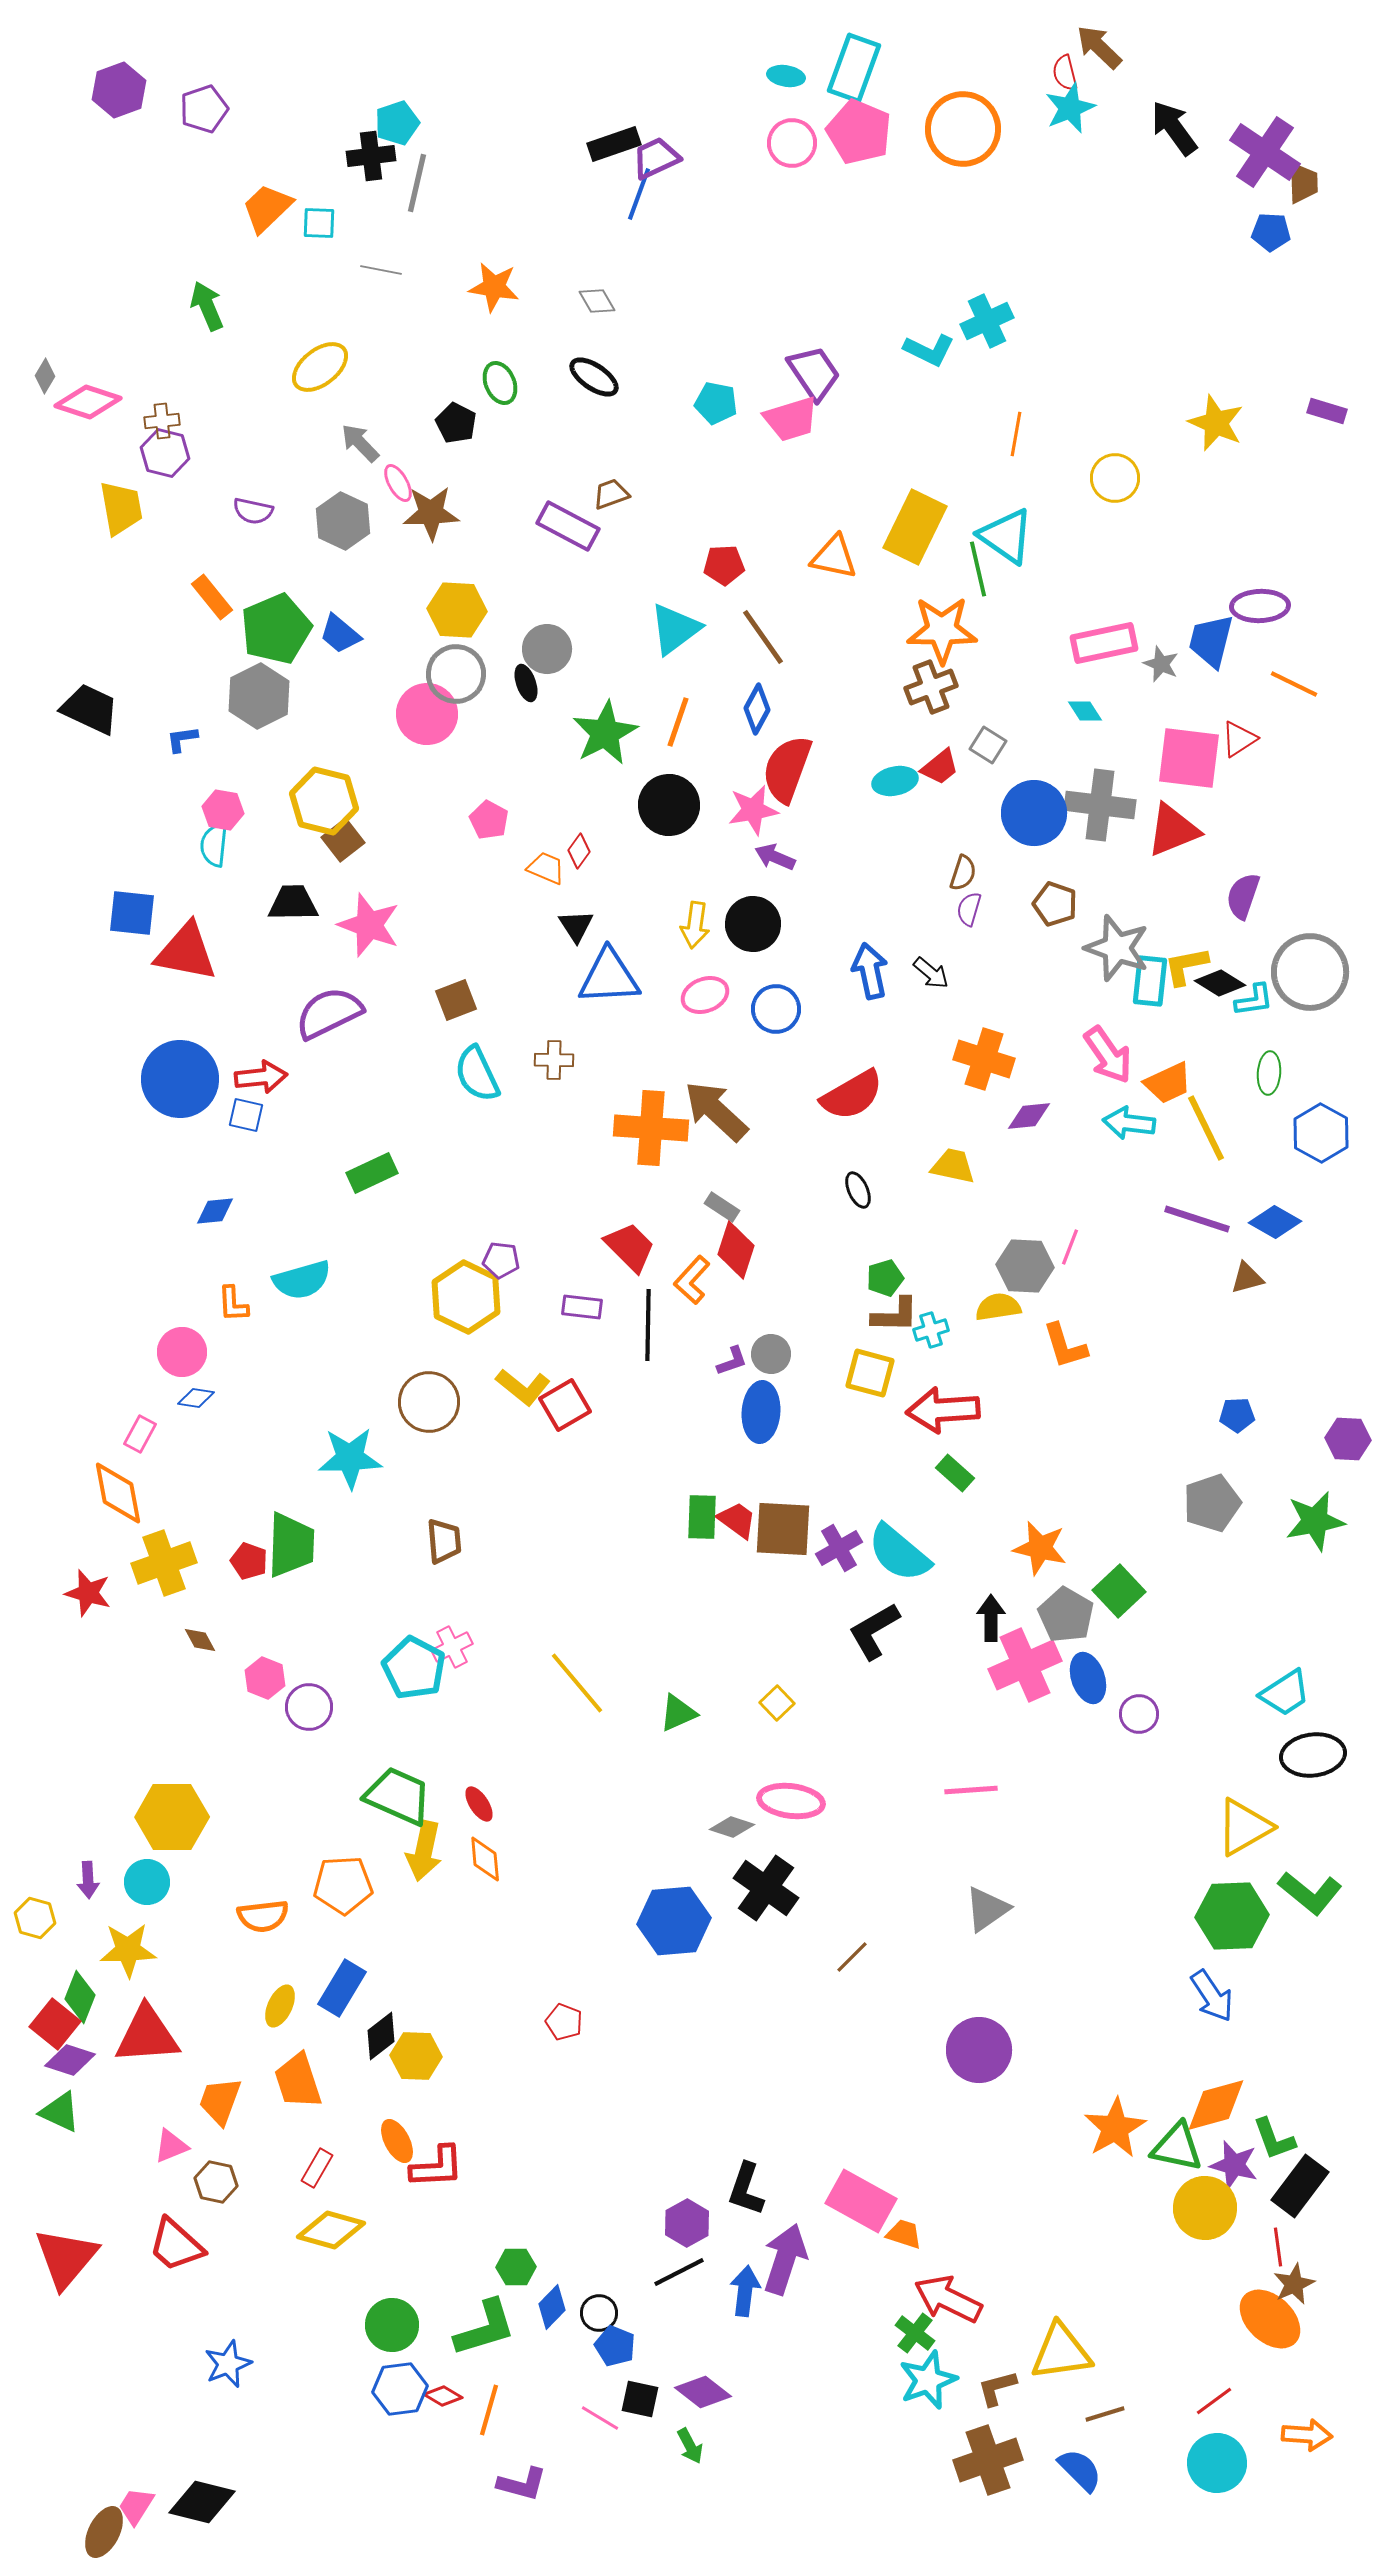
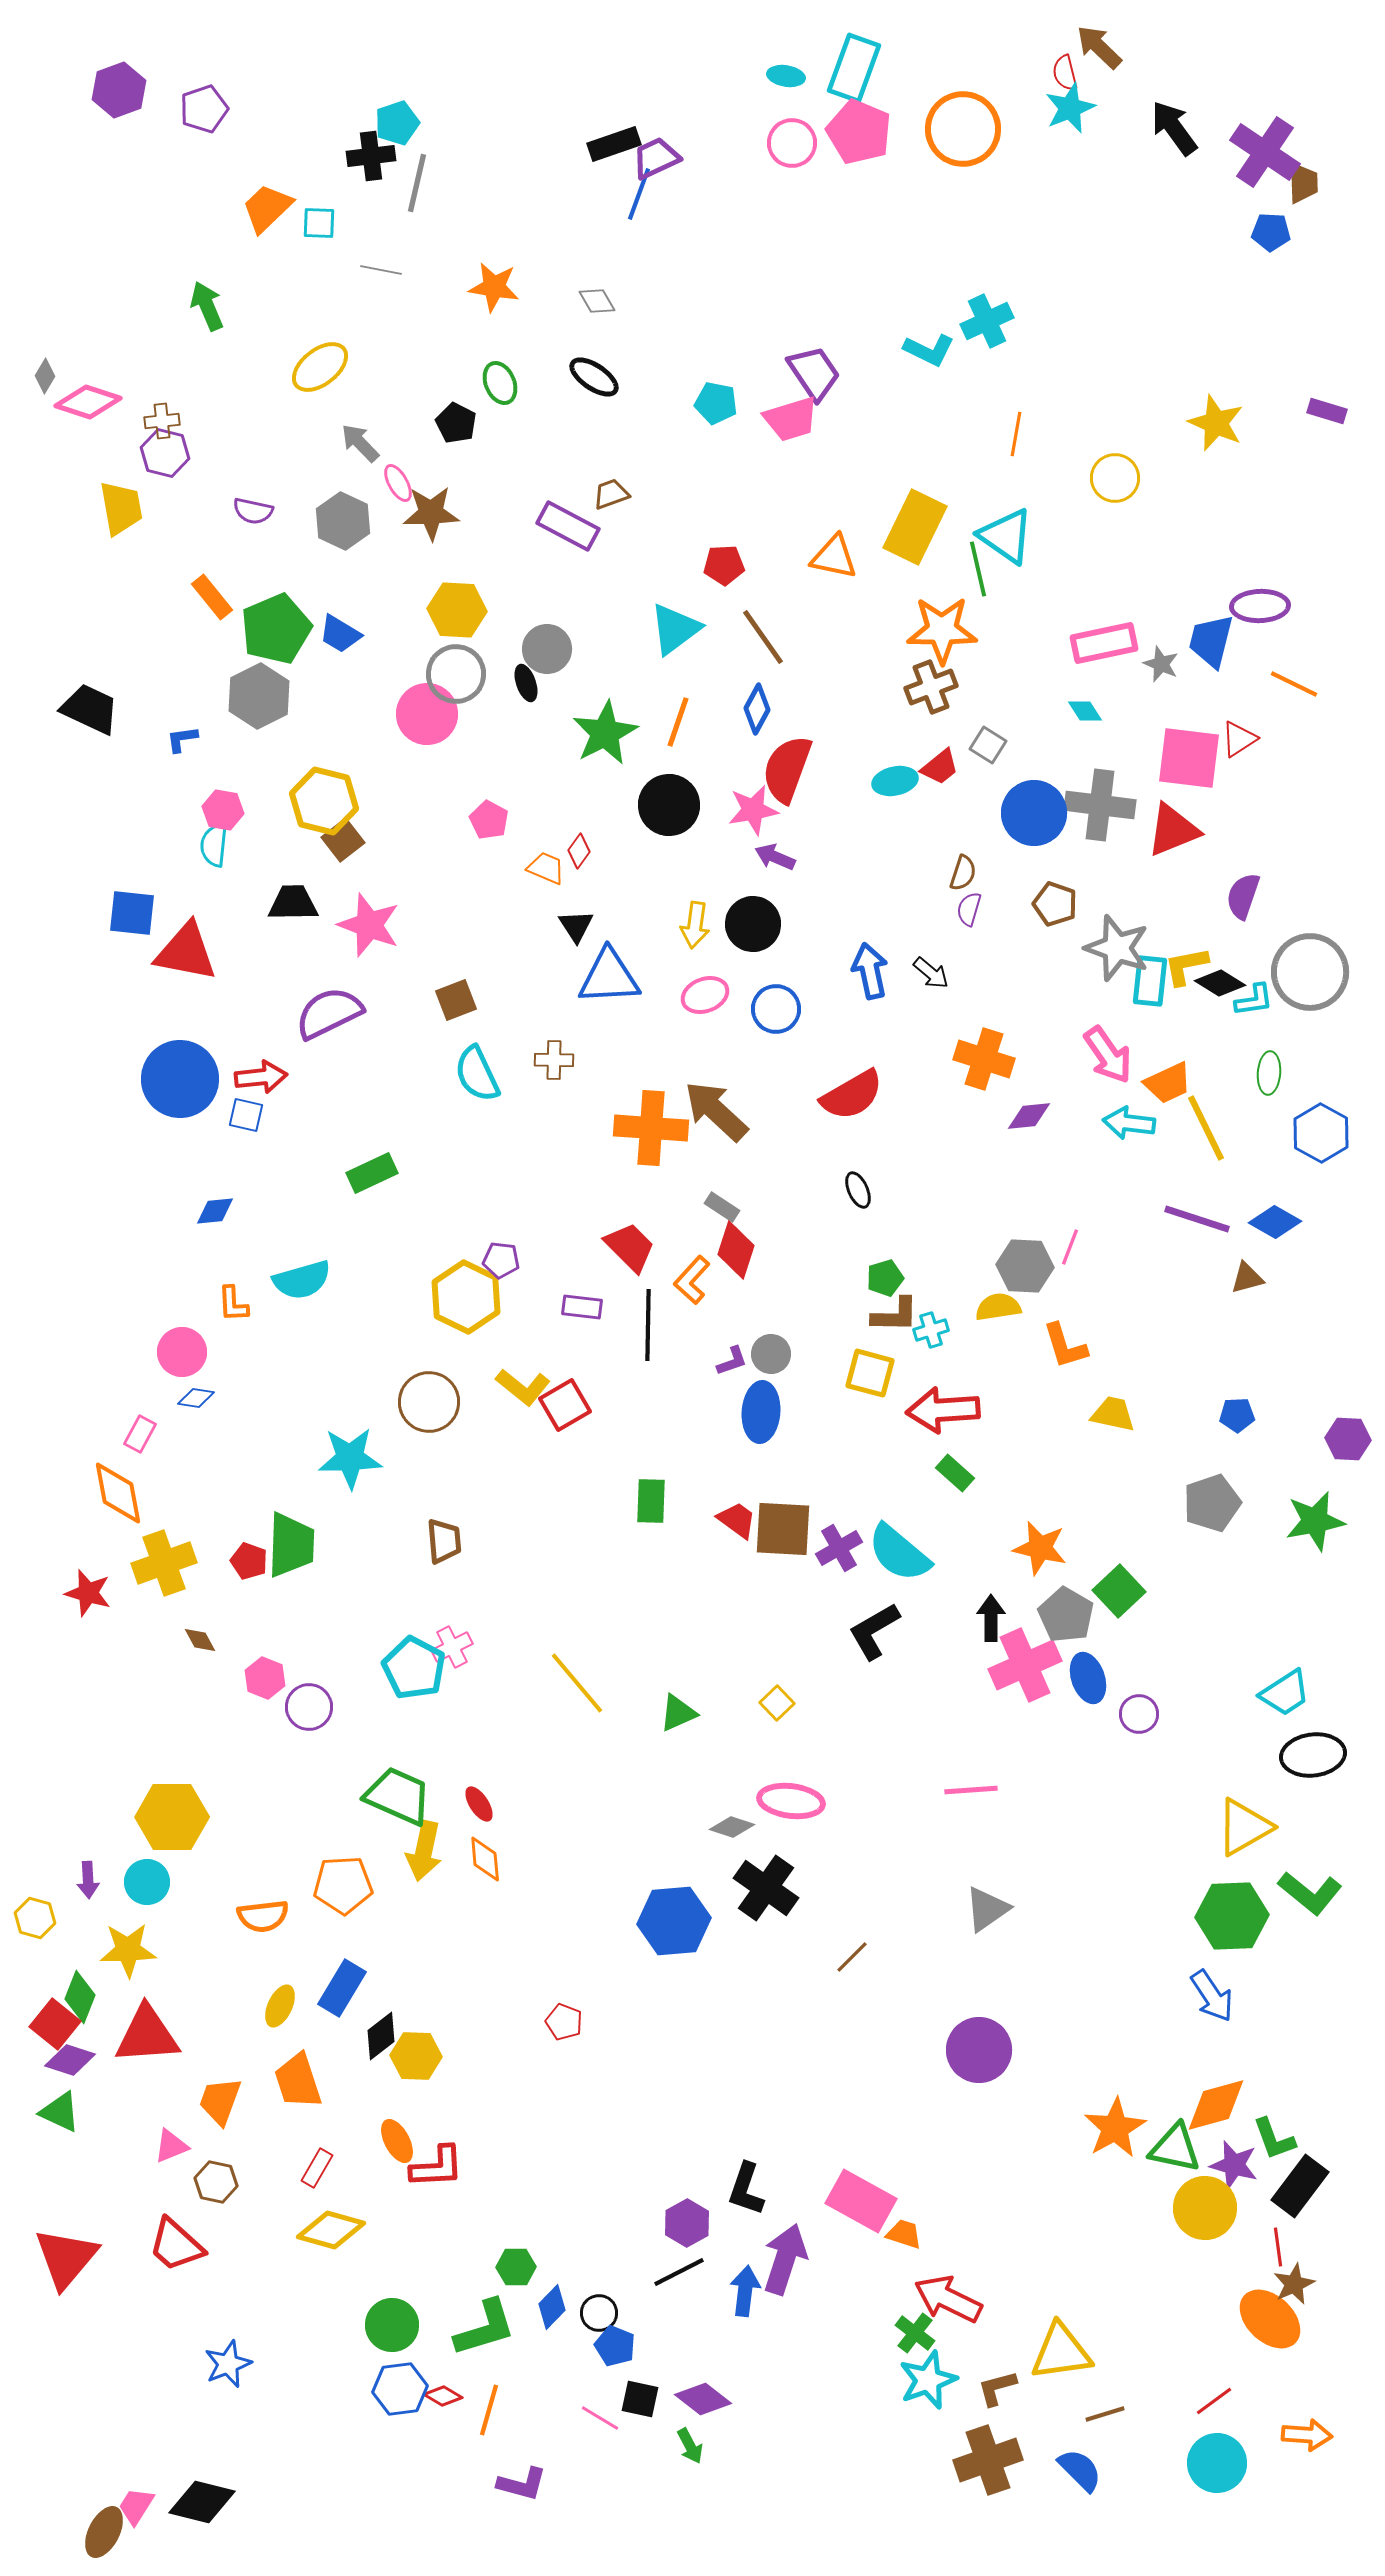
blue trapezoid at (340, 634): rotated 9 degrees counterclockwise
yellow trapezoid at (953, 1166): moved 160 px right, 248 px down
green rectangle at (702, 1517): moved 51 px left, 16 px up
green triangle at (1177, 2147): moved 2 px left, 1 px down
purple diamond at (703, 2392): moved 7 px down
